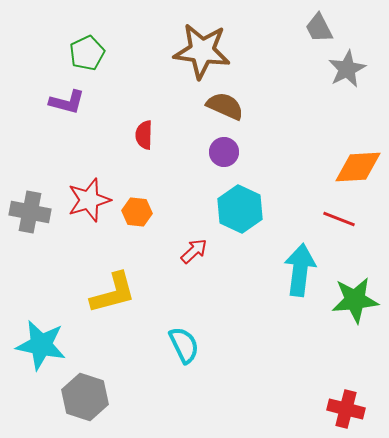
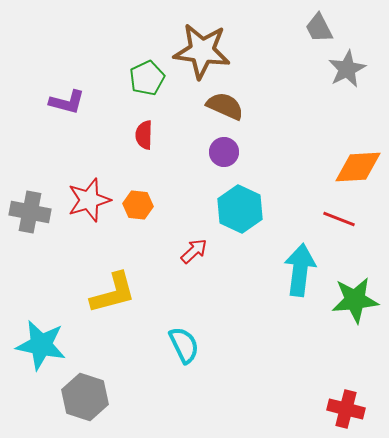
green pentagon: moved 60 px right, 25 px down
orange hexagon: moved 1 px right, 7 px up
